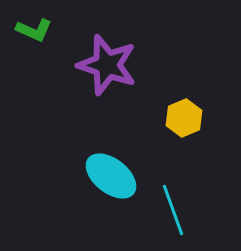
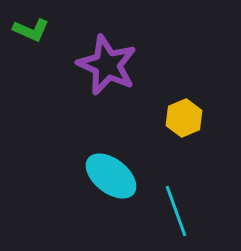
green L-shape: moved 3 px left
purple star: rotated 6 degrees clockwise
cyan line: moved 3 px right, 1 px down
